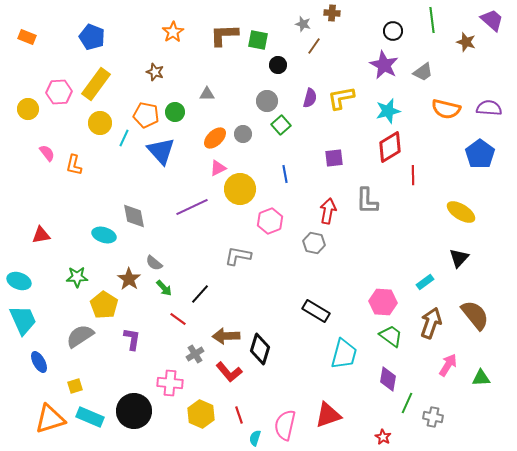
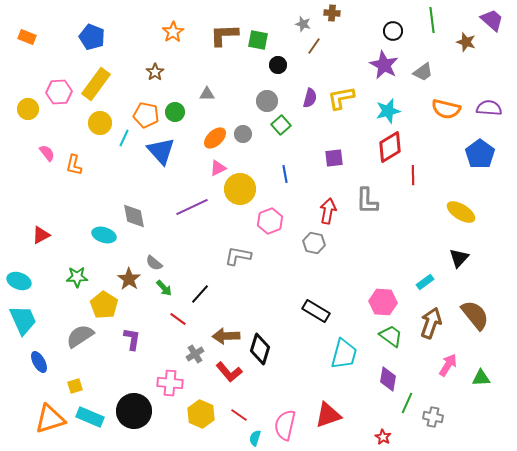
brown star at (155, 72): rotated 18 degrees clockwise
red triangle at (41, 235): rotated 18 degrees counterclockwise
red line at (239, 415): rotated 36 degrees counterclockwise
